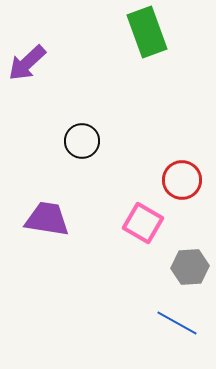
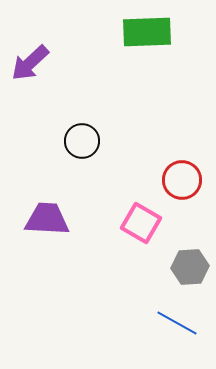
green rectangle: rotated 72 degrees counterclockwise
purple arrow: moved 3 px right
purple trapezoid: rotated 6 degrees counterclockwise
pink square: moved 2 px left
